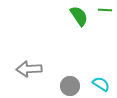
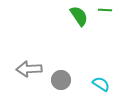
gray circle: moved 9 px left, 6 px up
